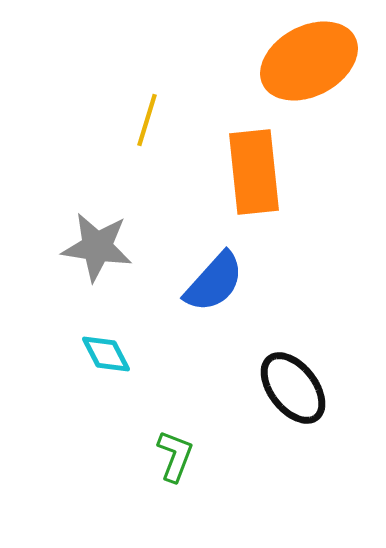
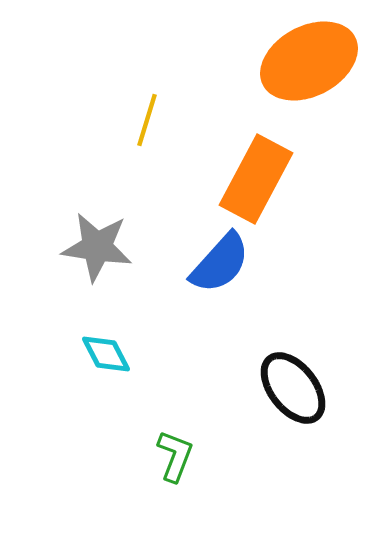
orange rectangle: moved 2 px right, 7 px down; rotated 34 degrees clockwise
blue semicircle: moved 6 px right, 19 px up
